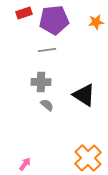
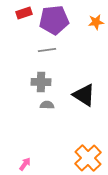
gray semicircle: rotated 40 degrees counterclockwise
